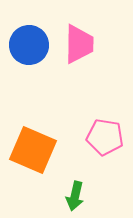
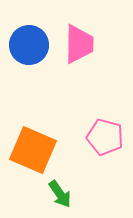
pink pentagon: rotated 6 degrees clockwise
green arrow: moved 15 px left, 2 px up; rotated 48 degrees counterclockwise
